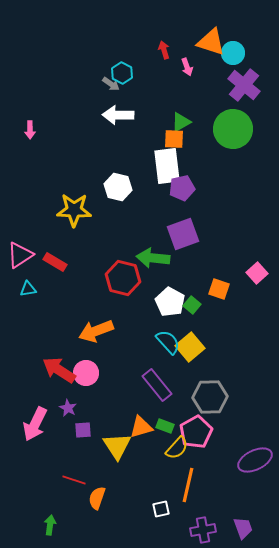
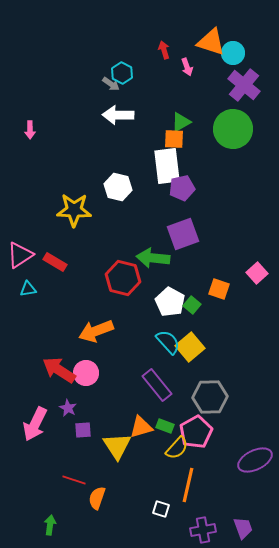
white square at (161, 509): rotated 30 degrees clockwise
